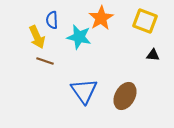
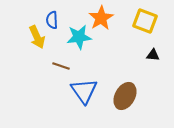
cyan star: rotated 20 degrees counterclockwise
brown line: moved 16 px right, 5 px down
